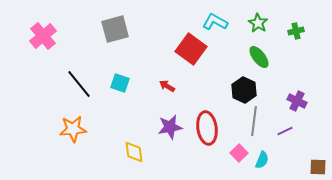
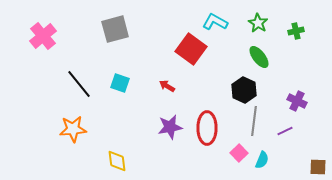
red ellipse: rotated 8 degrees clockwise
yellow diamond: moved 17 px left, 9 px down
